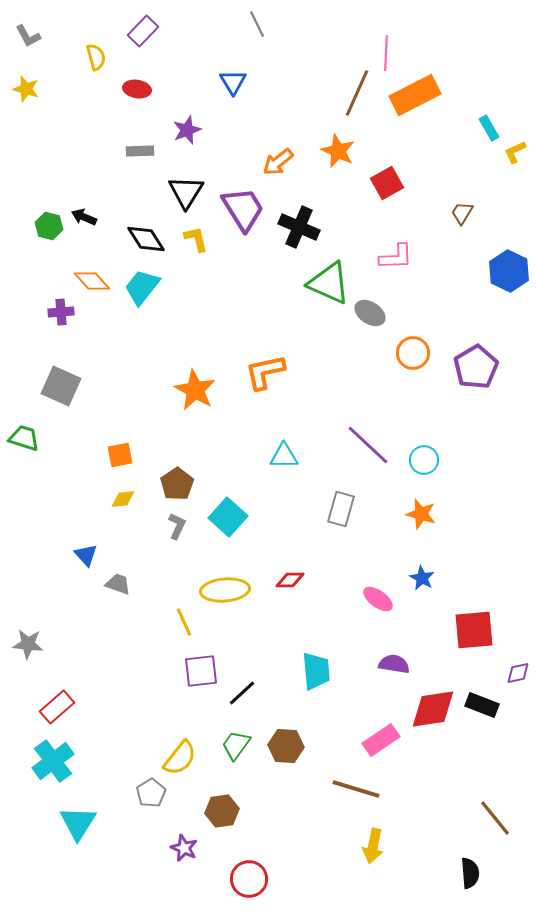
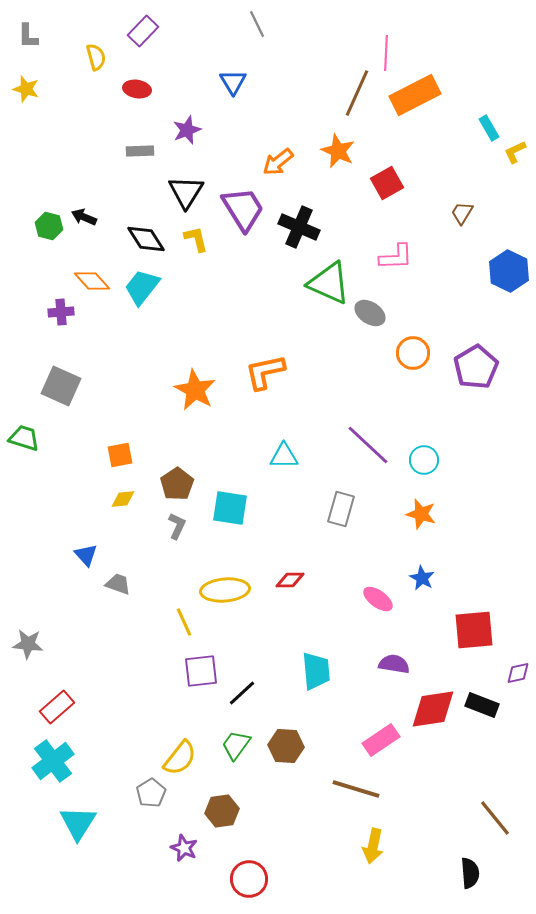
gray L-shape at (28, 36): rotated 28 degrees clockwise
cyan square at (228, 517): moved 2 px right, 9 px up; rotated 33 degrees counterclockwise
